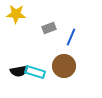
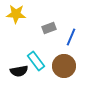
cyan rectangle: moved 1 px right, 11 px up; rotated 36 degrees clockwise
